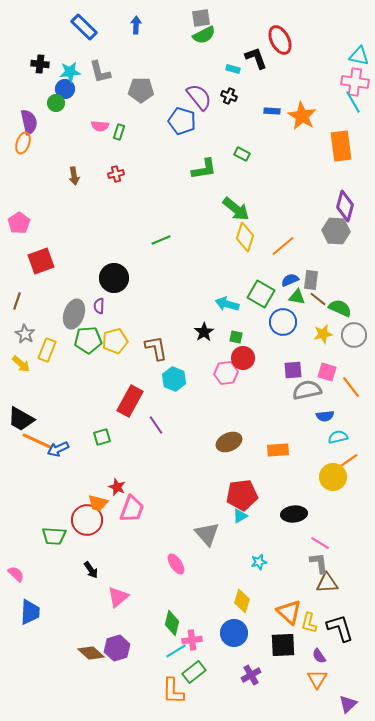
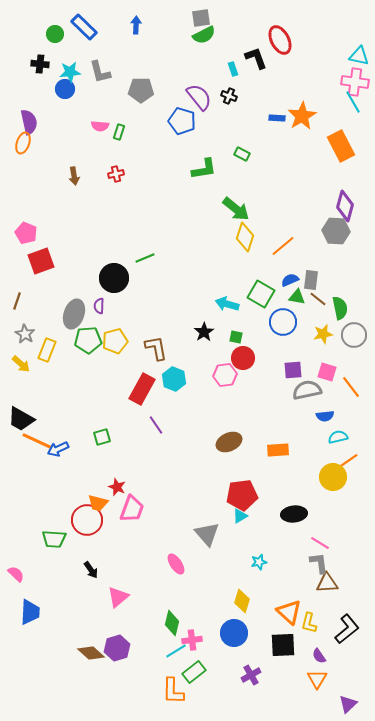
cyan rectangle at (233, 69): rotated 56 degrees clockwise
green circle at (56, 103): moved 1 px left, 69 px up
blue rectangle at (272, 111): moved 5 px right, 7 px down
orange star at (302, 116): rotated 12 degrees clockwise
orange rectangle at (341, 146): rotated 20 degrees counterclockwise
pink pentagon at (19, 223): moved 7 px right, 10 px down; rotated 15 degrees counterclockwise
green line at (161, 240): moved 16 px left, 18 px down
green semicircle at (340, 308): rotated 55 degrees clockwise
pink hexagon at (226, 373): moved 1 px left, 2 px down
red rectangle at (130, 401): moved 12 px right, 12 px up
green trapezoid at (54, 536): moved 3 px down
black L-shape at (340, 628): moved 7 px right, 1 px down; rotated 68 degrees clockwise
